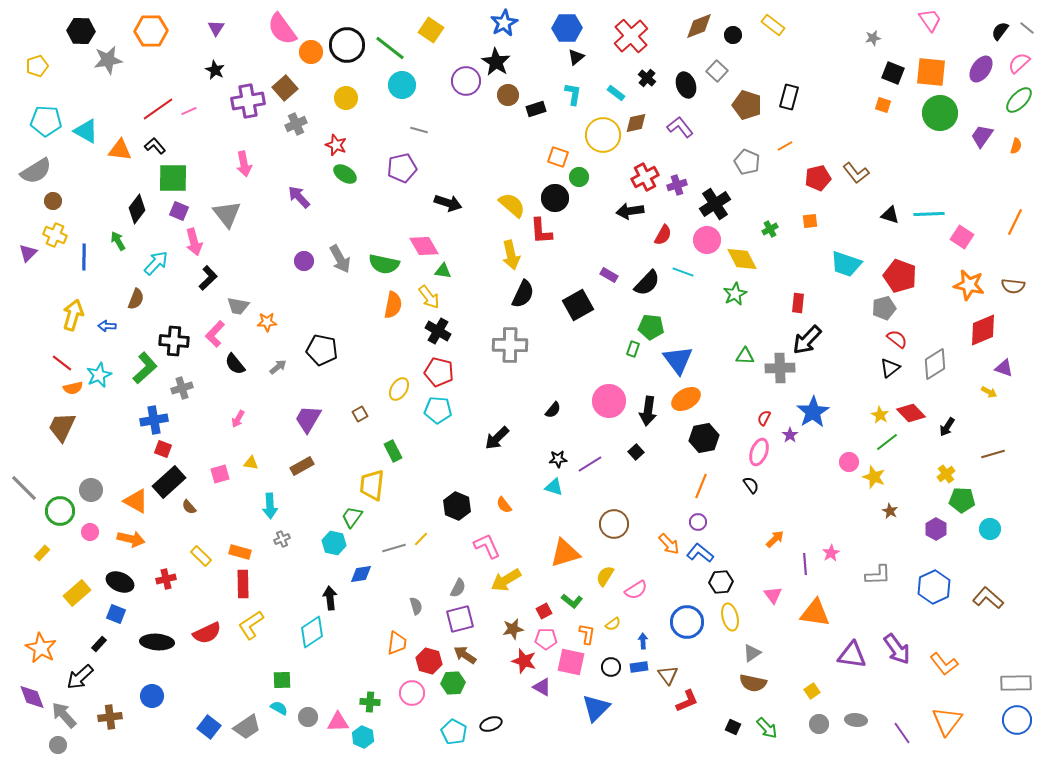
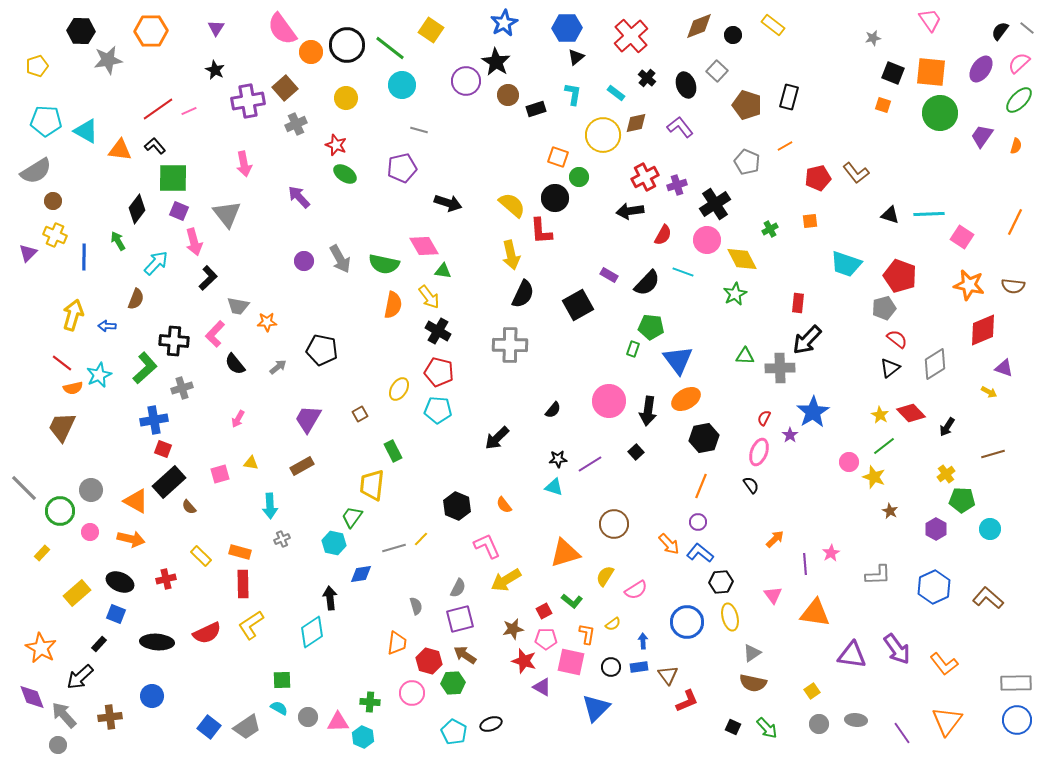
green line at (887, 442): moved 3 px left, 4 px down
